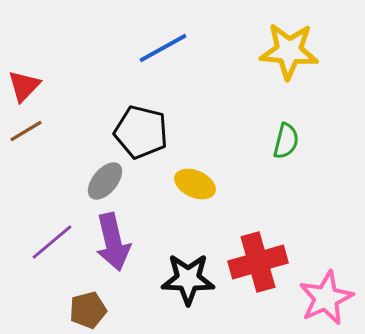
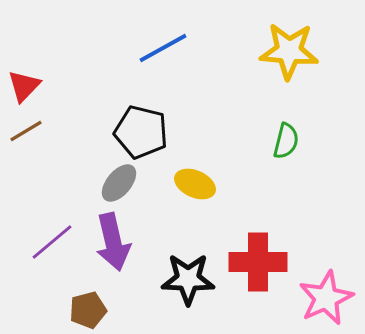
gray ellipse: moved 14 px right, 2 px down
red cross: rotated 16 degrees clockwise
